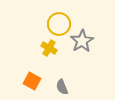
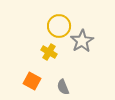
yellow circle: moved 2 px down
yellow cross: moved 4 px down
gray semicircle: moved 1 px right
